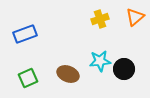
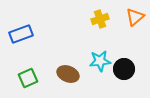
blue rectangle: moved 4 px left
